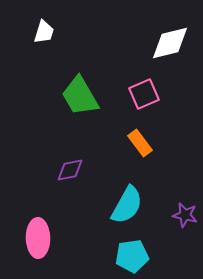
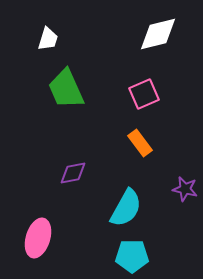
white trapezoid: moved 4 px right, 7 px down
white diamond: moved 12 px left, 9 px up
green trapezoid: moved 14 px left, 7 px up; rotated 6 degrees clockwise
purple diamond: moved 3 px right, 3 px down
cyan semicircle: moved 1 px left, 3 px down
purple star: moved 26 px up
pink ellipse: rotated 18 degrees clockwise
cyan pentagon: rotated 8 degrees clockwise
